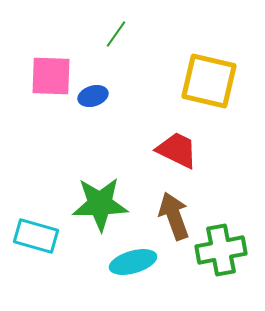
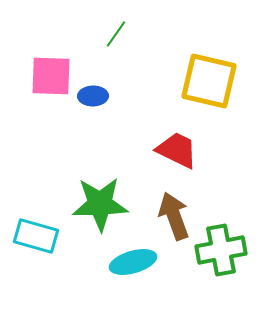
blue ellipse: rotated 16 degrees clockwise
